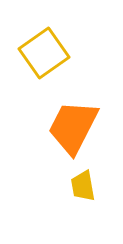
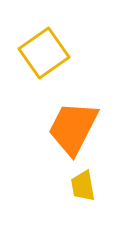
orange trapezoid: moved 1 px down
